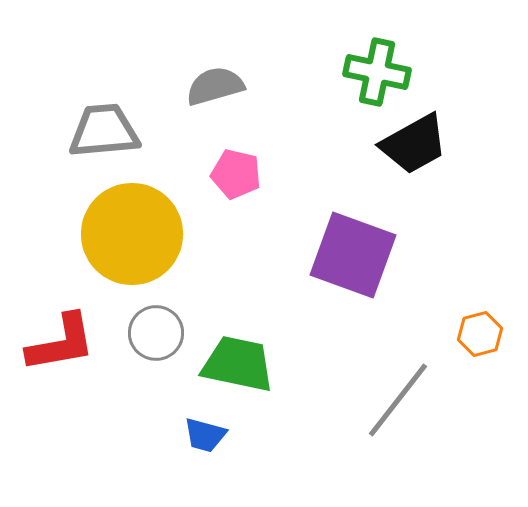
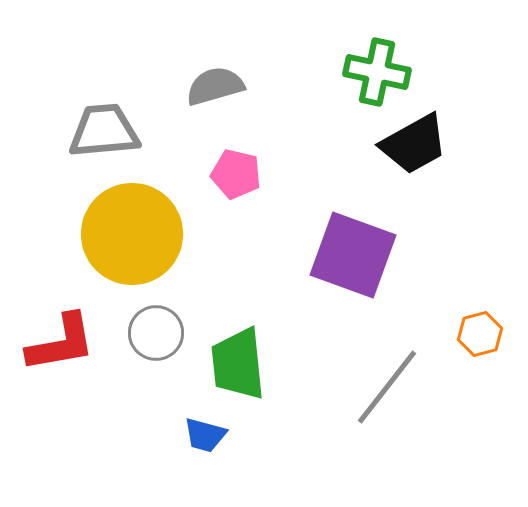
green trapezoid: rotated 108 degrees counterclockwise
gray line: moved 11 px left, 13 px up
